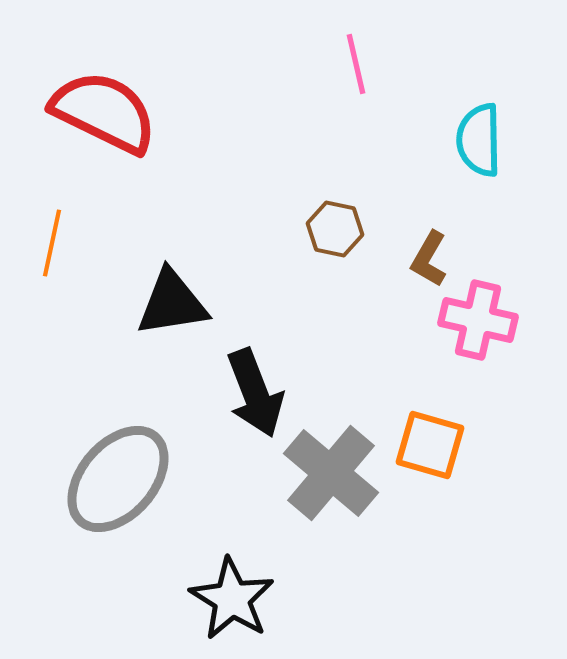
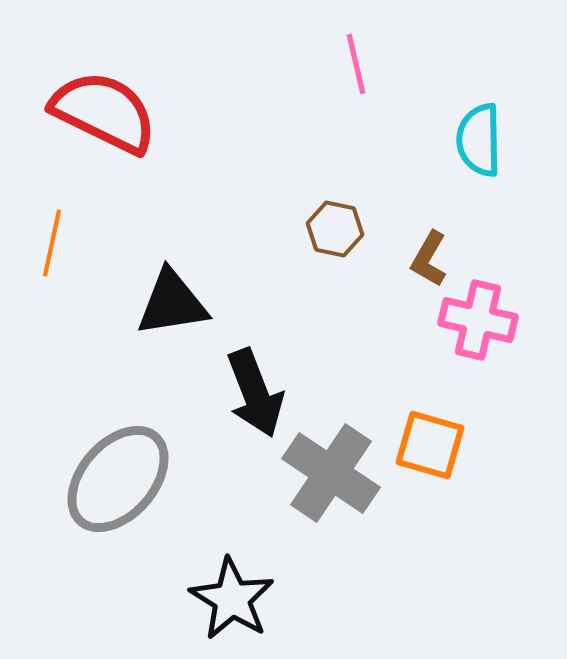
gray cross: rotated 6 degrees counterclockwise
